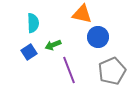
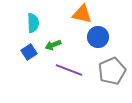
purple line: rotated 48 degrees counterclockwise
